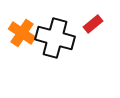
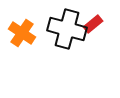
black cross: moved 12 px right, 9 px up
